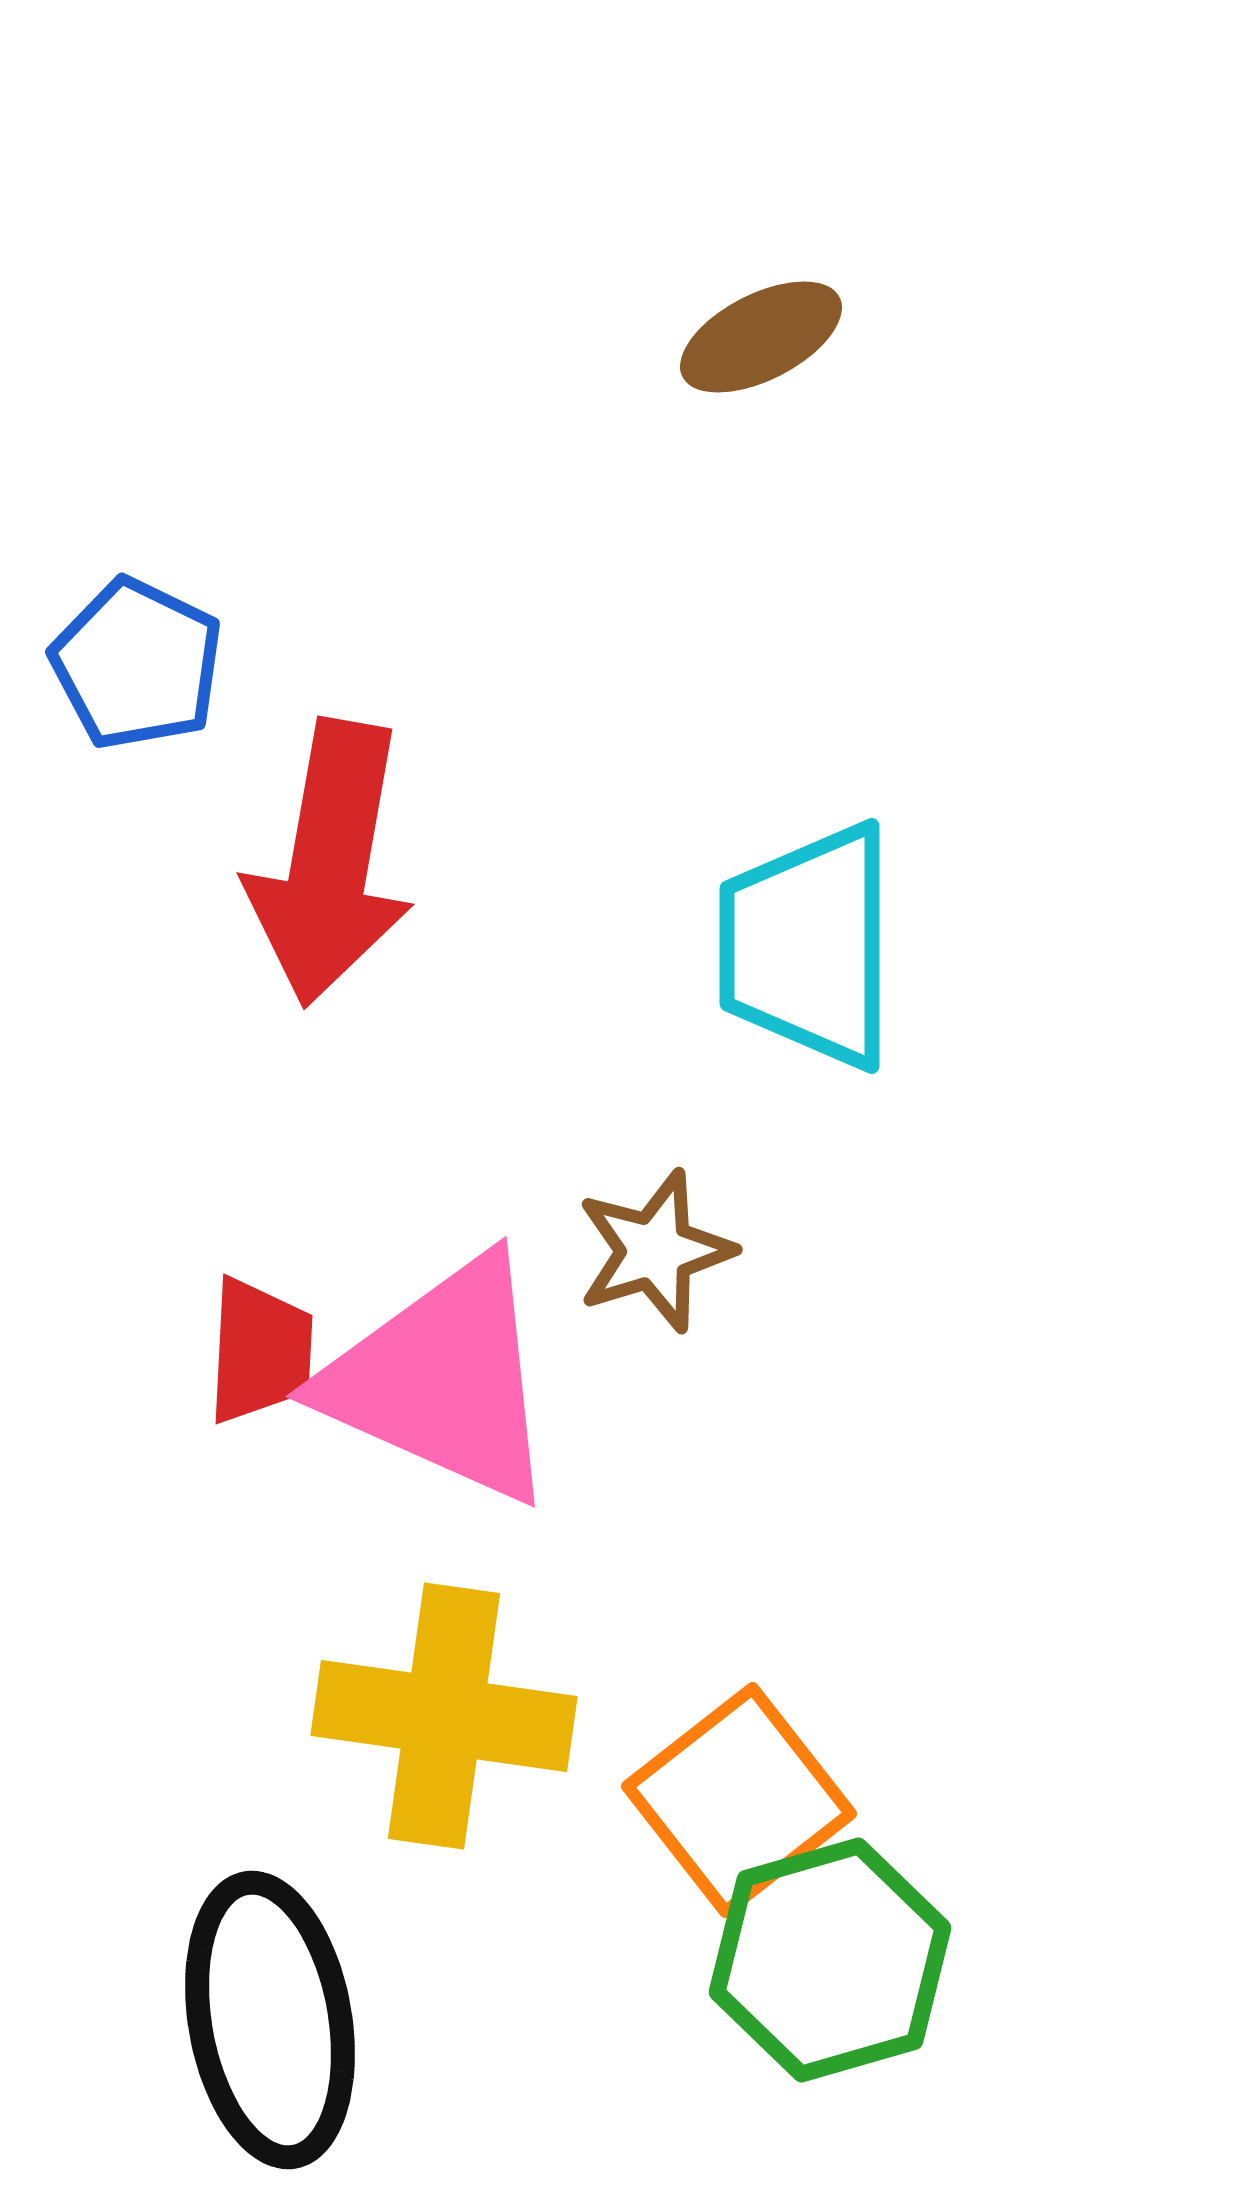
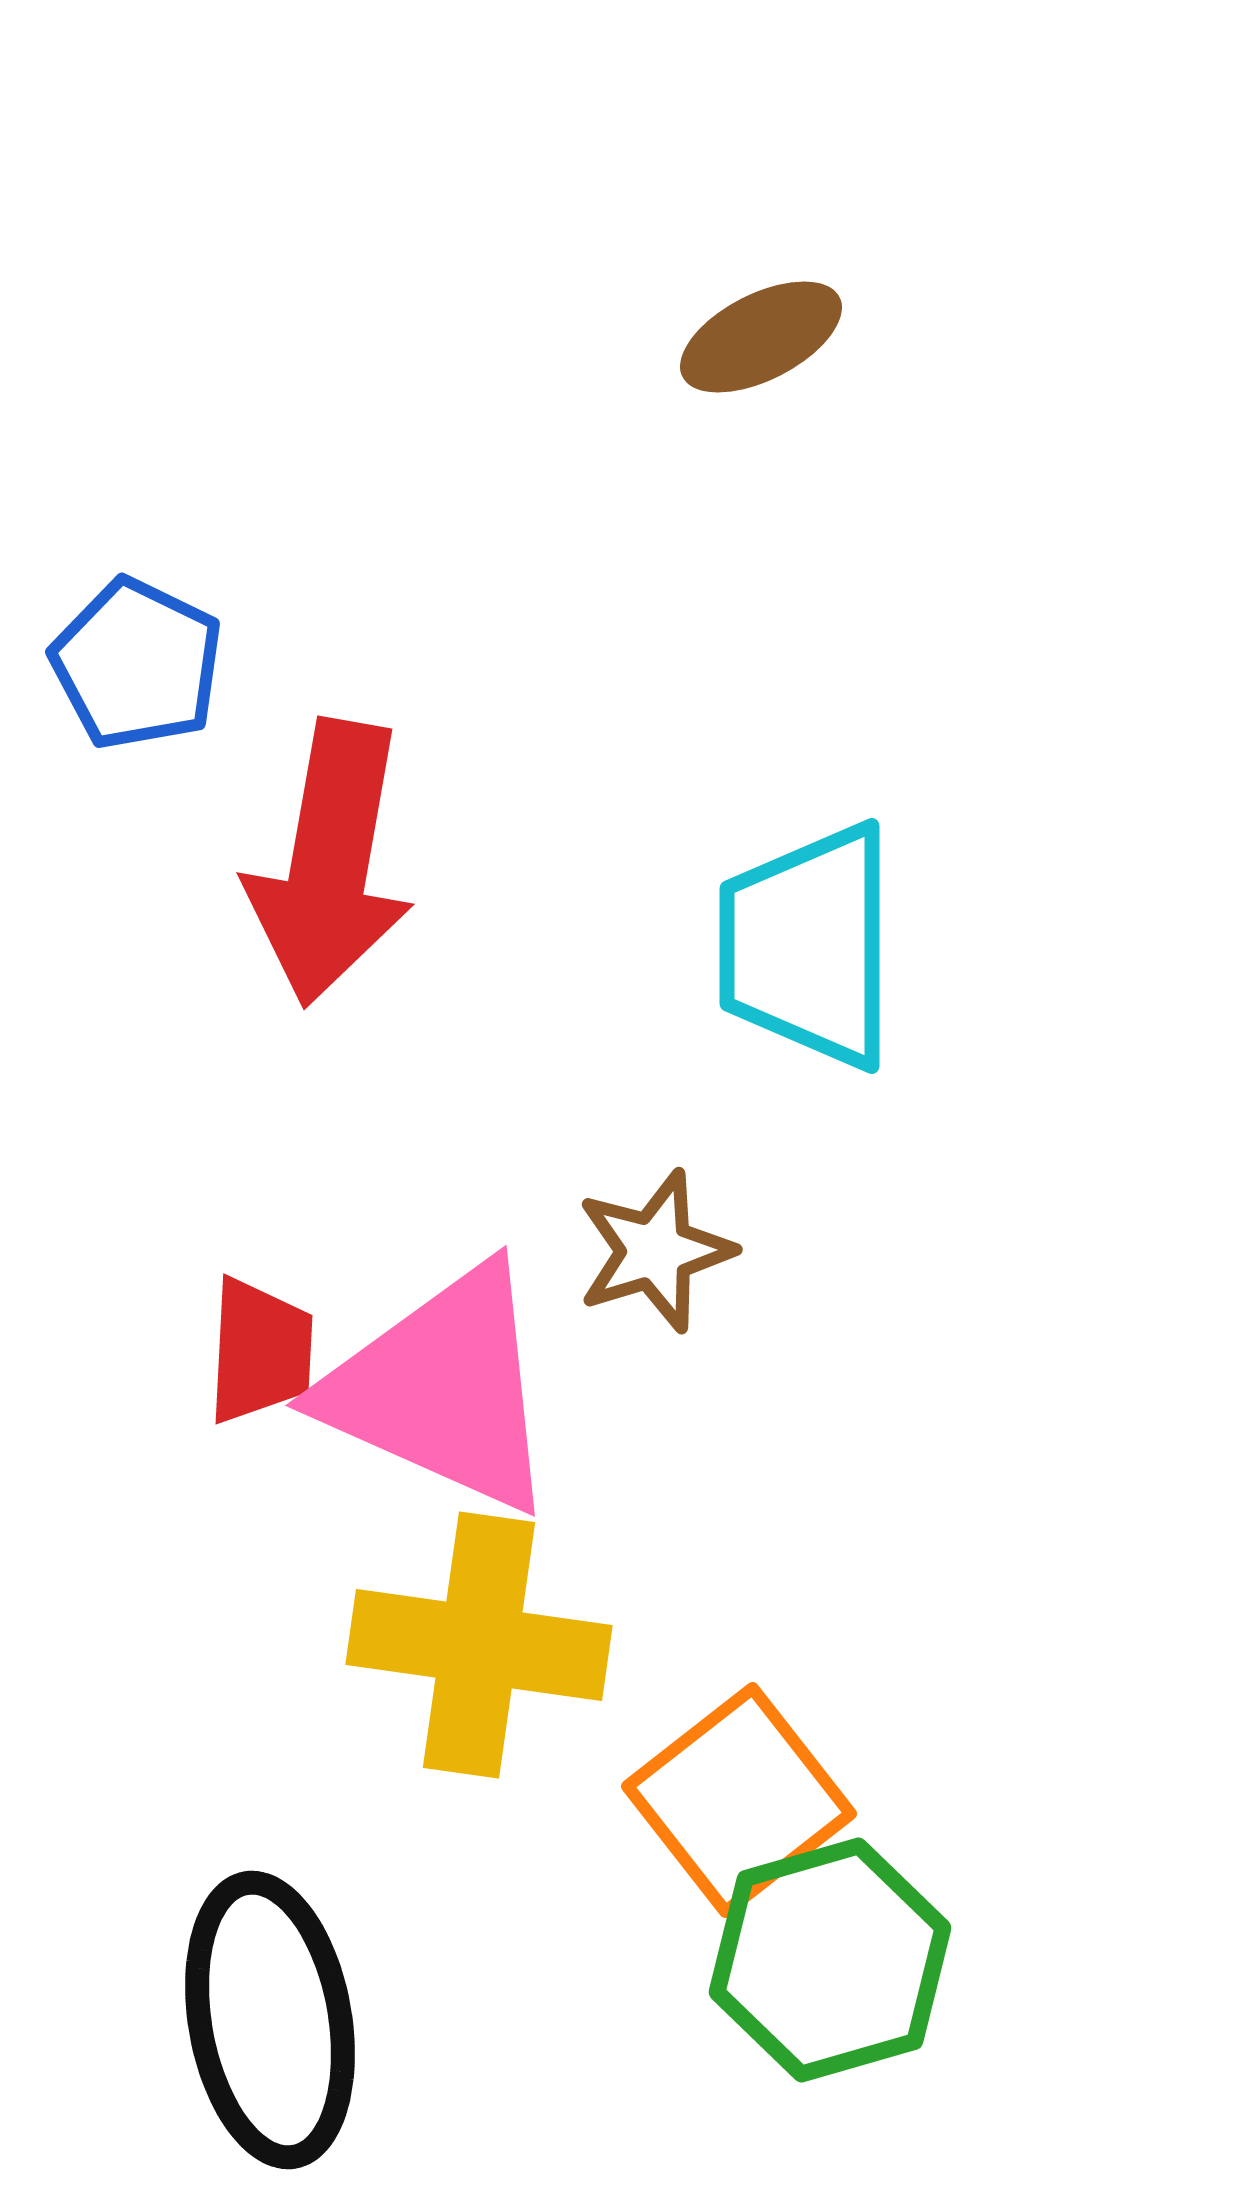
pink triangle: moved 9 px down
yellow cross: moved 35 px right, 71 px up
